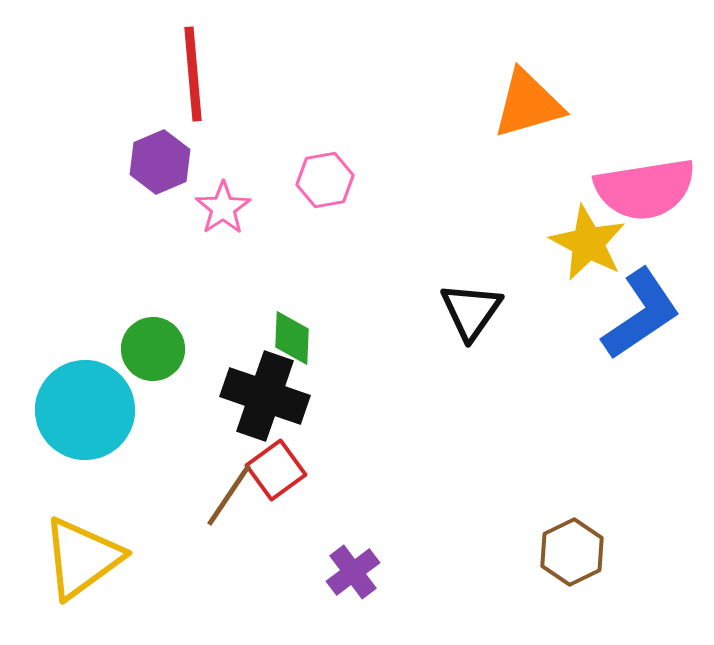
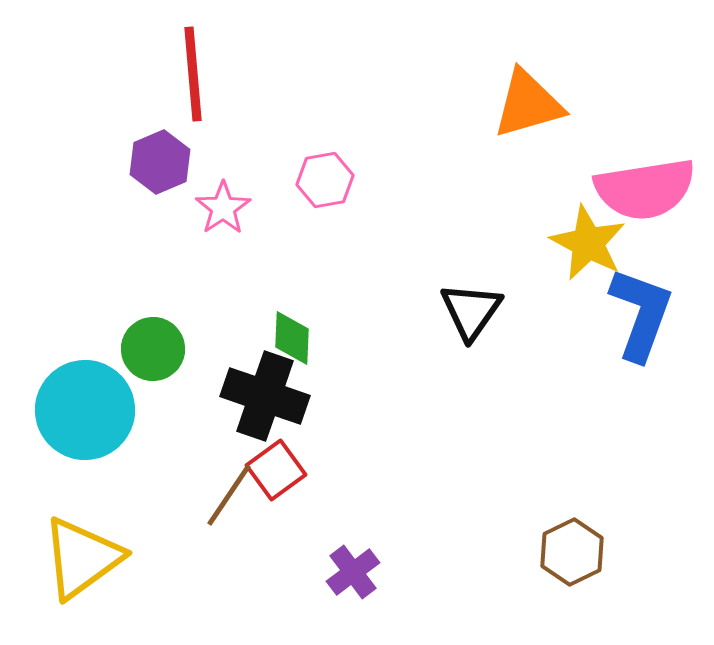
blue L-shape: rotated 36 degrees counterclockwise
